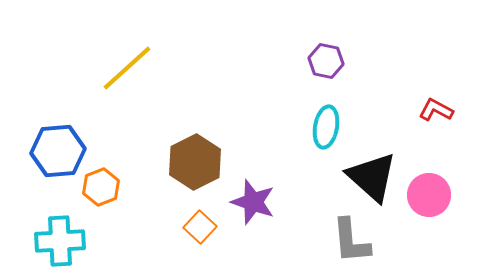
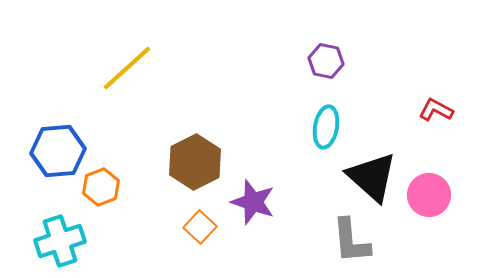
cyan cross: rotated 15 degrees counterclockwise
